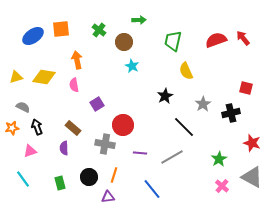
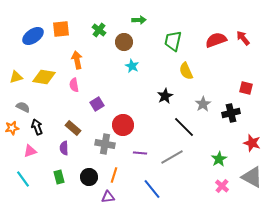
green rectangle: moved 1 px left, 6 px up
